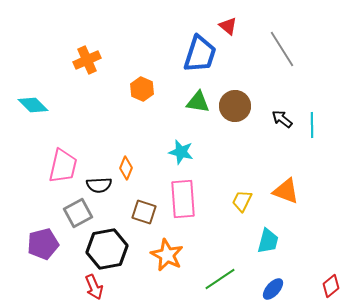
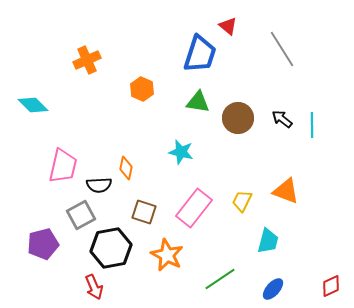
brown circle: moved 3 px right, 12 px down
orange diamond: rotated 10 degrees counterclockwise
pink rectangle: moved 11 px right, 9 px down; rotated 42 degrees clockwise
gray square: moved 3 px right, 2 px down
black hexagon: moved 4 px right, 1 px up
red diamond: rotated 15 degrees clockwise
